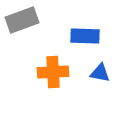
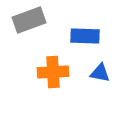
gray rectangle: moved 7 px right
